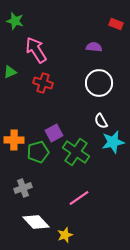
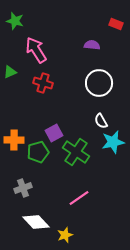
purple semicircle: moved 2 px left, 2 px up
